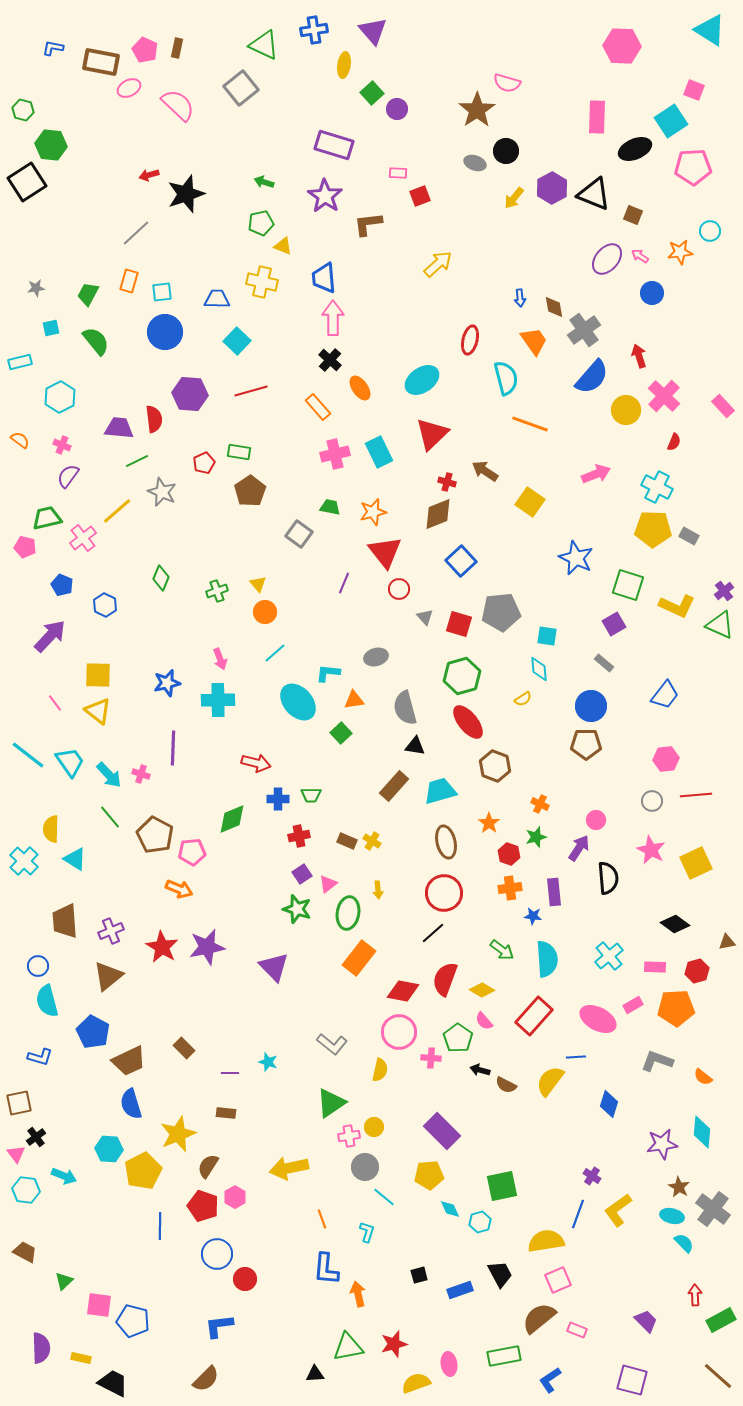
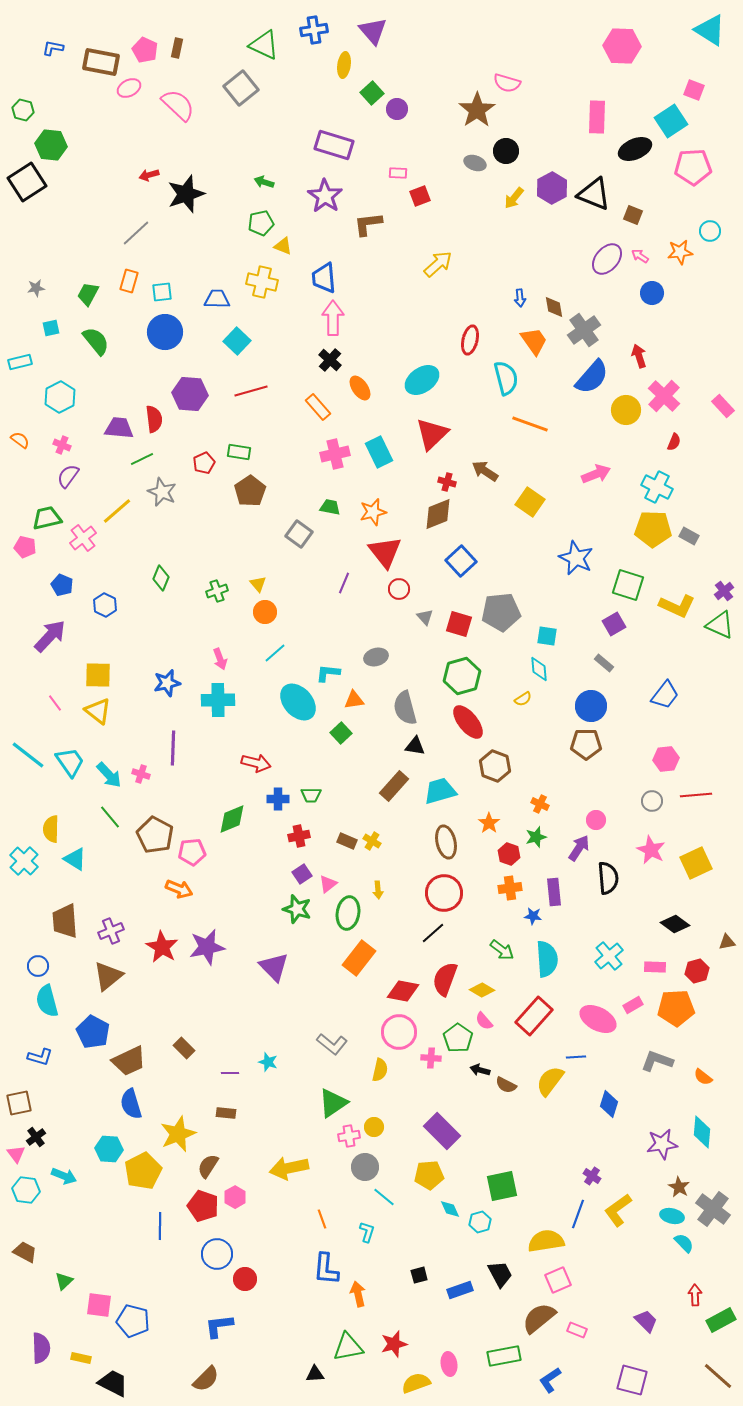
green line at (137, 461): moved 5 px right, 2 px up
green triangle at (331, 1103): moved 2 px right
